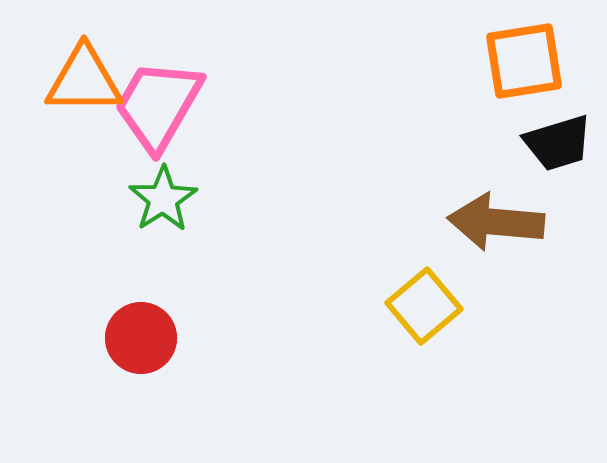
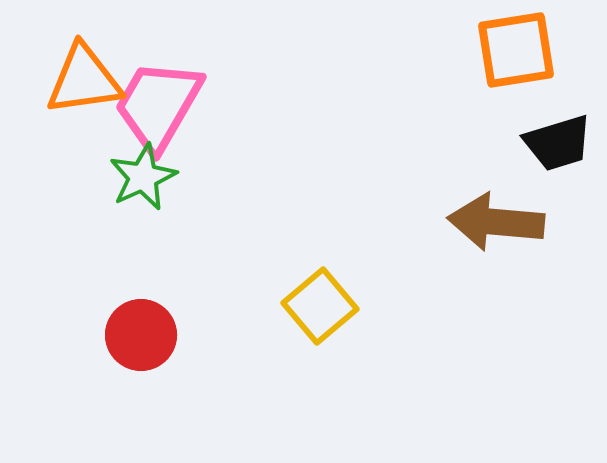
orange square: moved 8 px left, 11 px up
orange triangle: rotated 8 degrees counterclockwise
green star: moved 20 px left, 22 px up; rotated 8 degrees clockwise
yellow square: moved 104 px left
red circle: moved 3 px up
